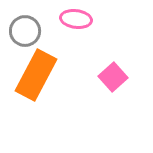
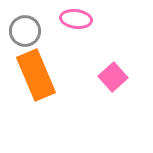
orange rectangle: rotated 51 degrees counterclockwise
